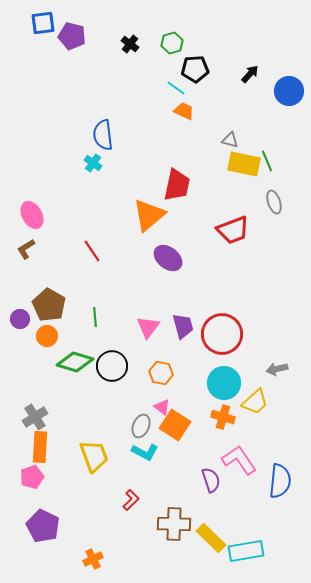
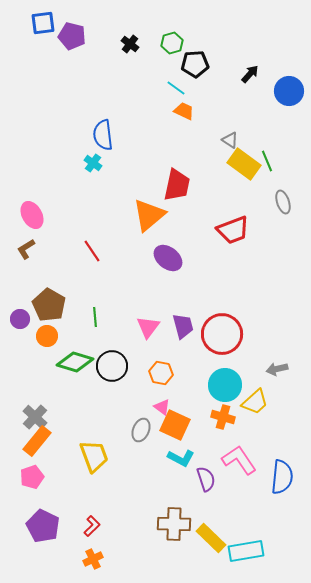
black pentagon at (195, 69): moved 5 px up
gray triangle at (230, 140): rotated 18 degrees clockwise
yellow rectangle at (244, 164): rotated 24 degrees clockwise
gray ellipse at (274, 202): moved 9 px right
cyan circle at (224, 383): moved 1 px right, 2 px down
gray cross at (35, 417): rotated 15 degrees counterclockwise
orange square at (175, 425): rotated 8 degrees counterclockwise
gray ellipse at (141, 426): moved 4 px down
orange rectangle at (40, 447): moved 3 px left, 6 px up; rotated 36 degrees clockwise
cyan L-shape at (145, 452): moved 36 px right, 6 px down
purple semicircle at (211, 480): moved 5 px left, 1 px up
blue semicircle at (280, 481): moved 2 px right, 4 px up
red L-shape at (131, 500): moved 39 px left, 26 px down
